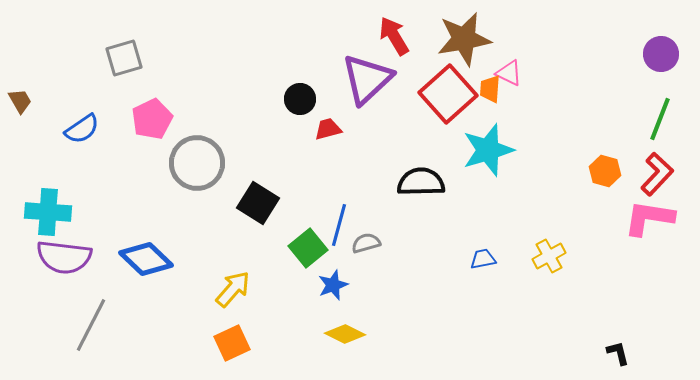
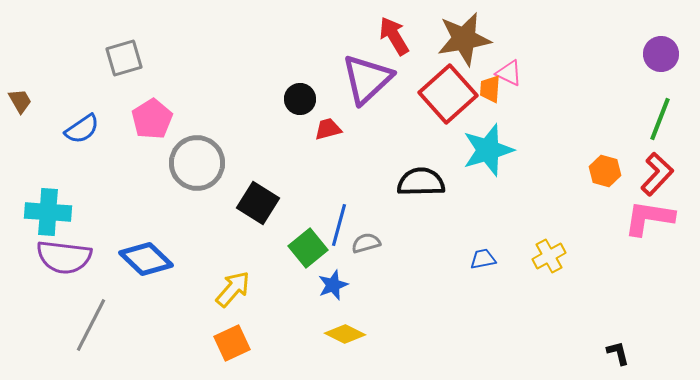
pink pentagon: rotated 6 degrees counterclockwise
